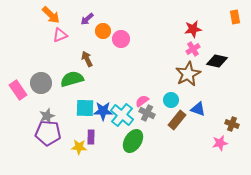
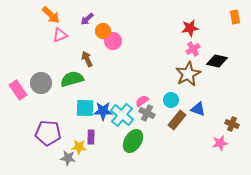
red star: moved 3 px left, 1 px up
pink circle: moved 8 px left, 2 px down
gray star: moved 21 px right, 42 px down; rotated 28 degrees clockwise
